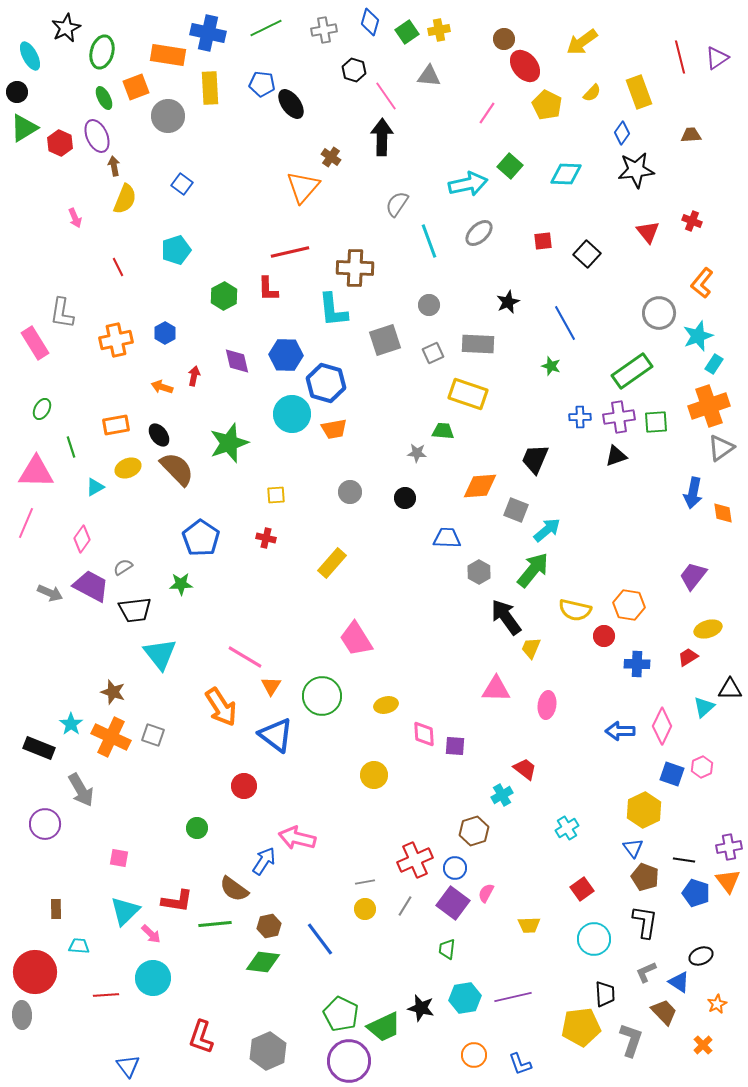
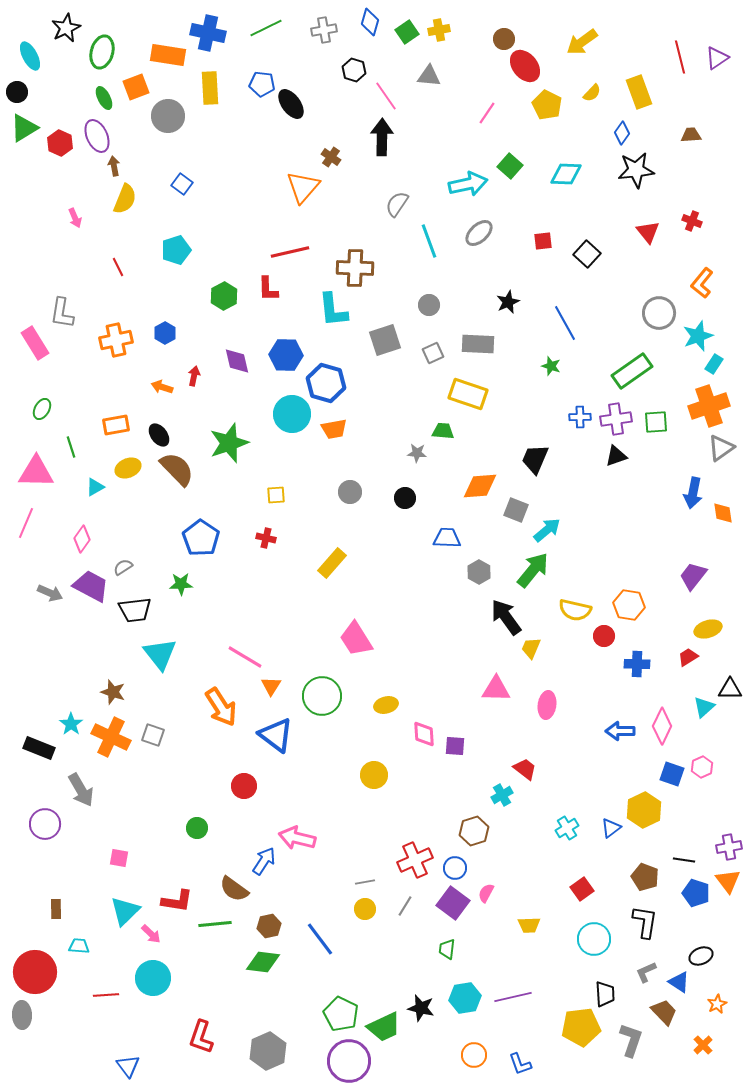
purple cross at (619, 417): moved 3 px left, 2 px down
blue triangle at (633, 848): moved 22 px left, 20 px up; rotated 30 degrees clockwise
